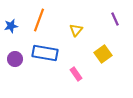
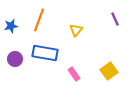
yellow square: moved 6 px right, 17 px down
pink rectangle: moved 2 px left
